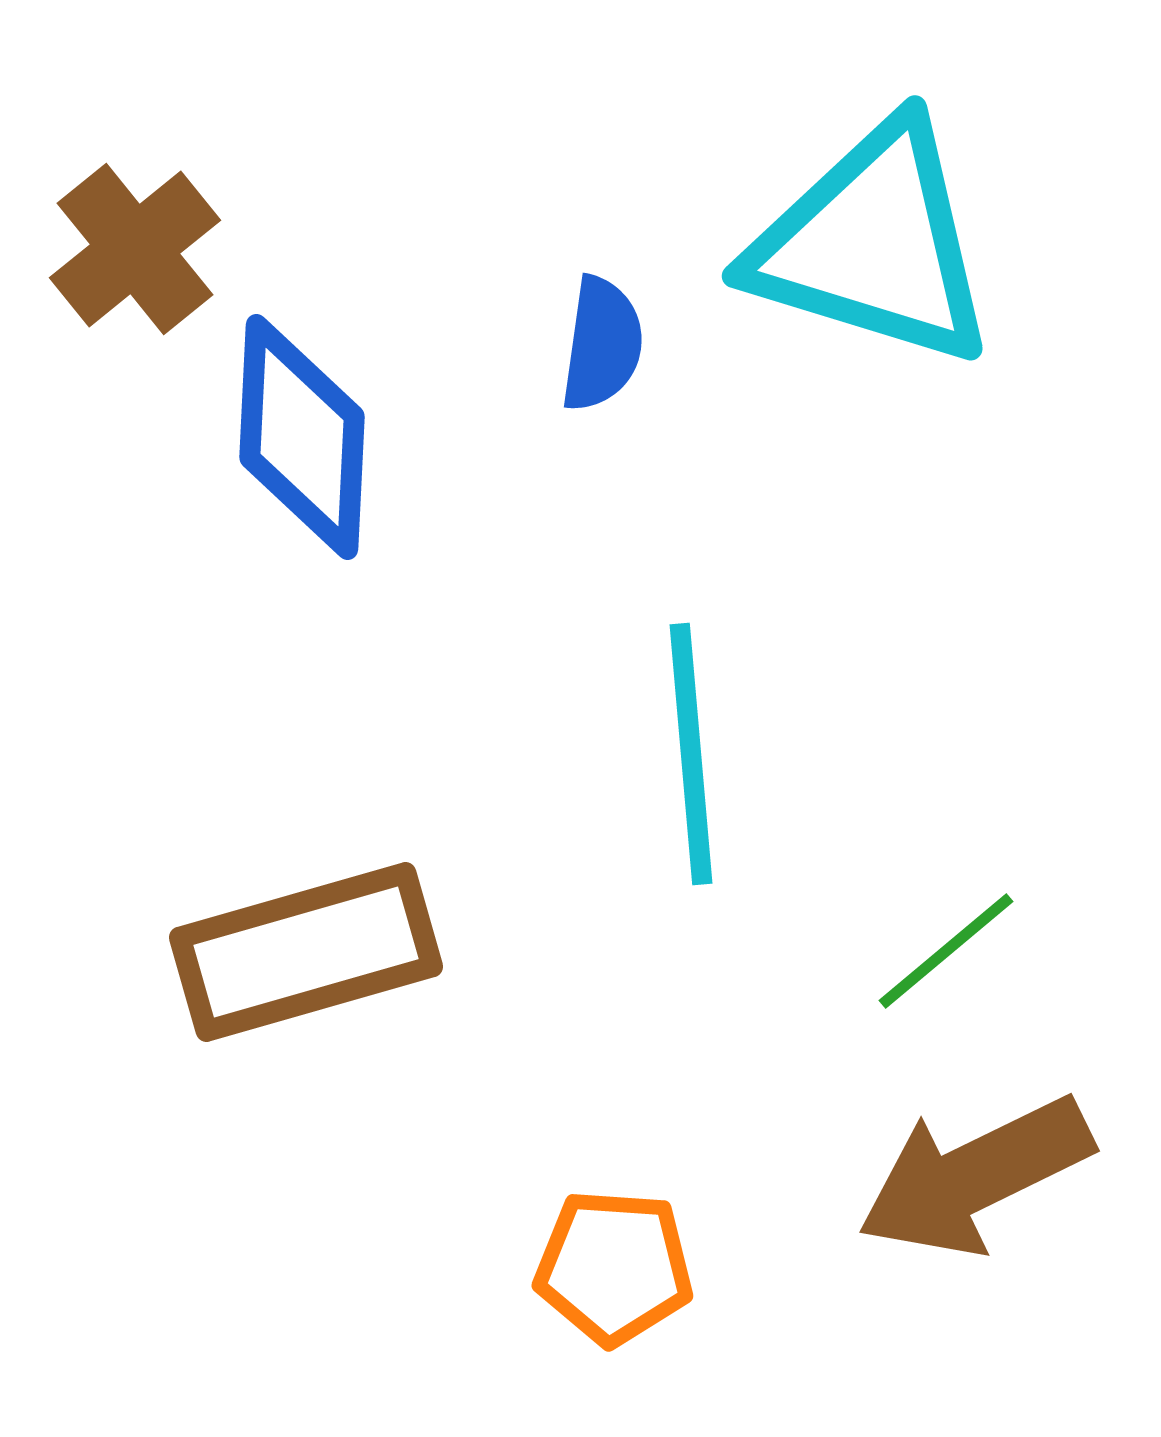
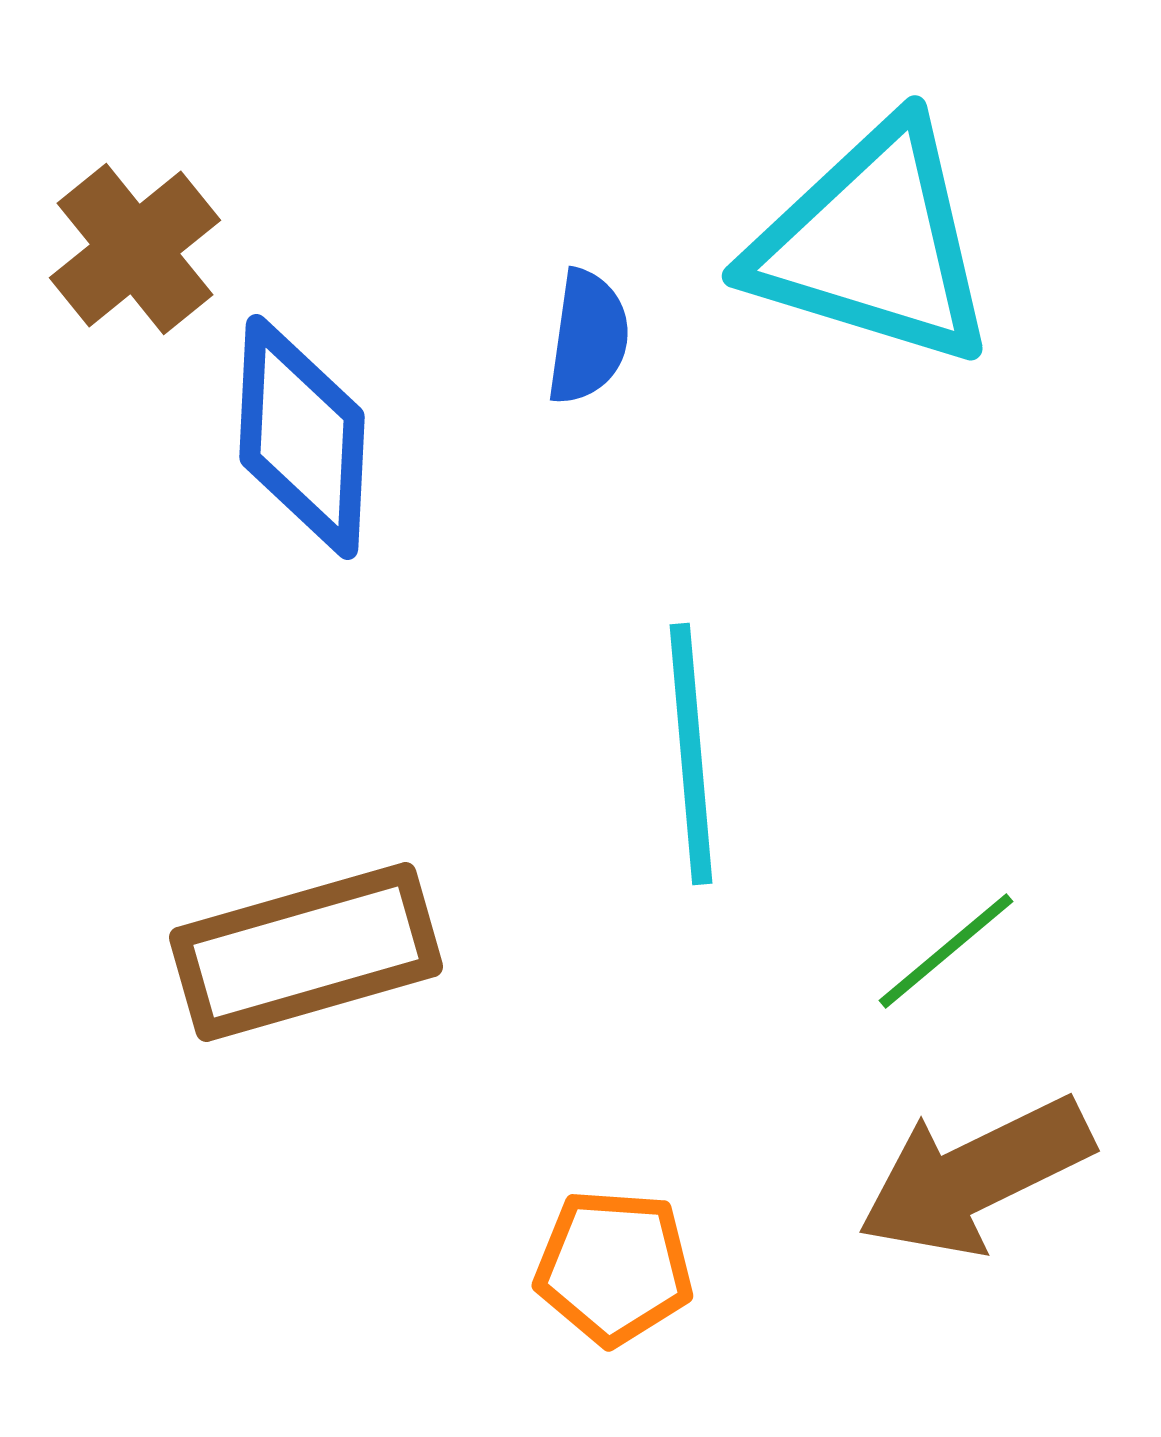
blue semicircle: moved 14 px left, 7 px up
